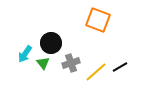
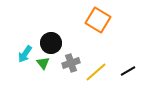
orange square: rotated 10 degrees clockwise
black line: moved 8 px right, 4 px down
